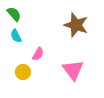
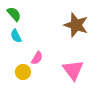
pink semicircle: moved 1 px left, 4 px down
